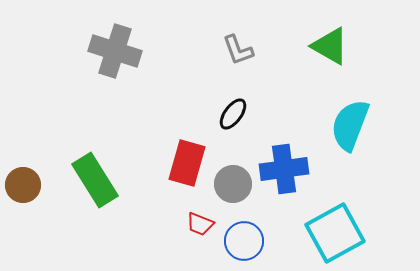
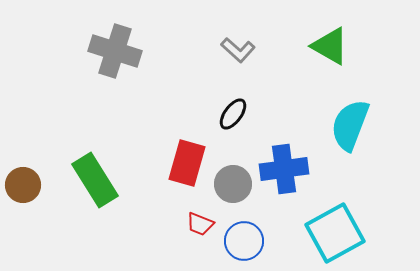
gray L-shape: rotated 28 degrees counterclockwise
